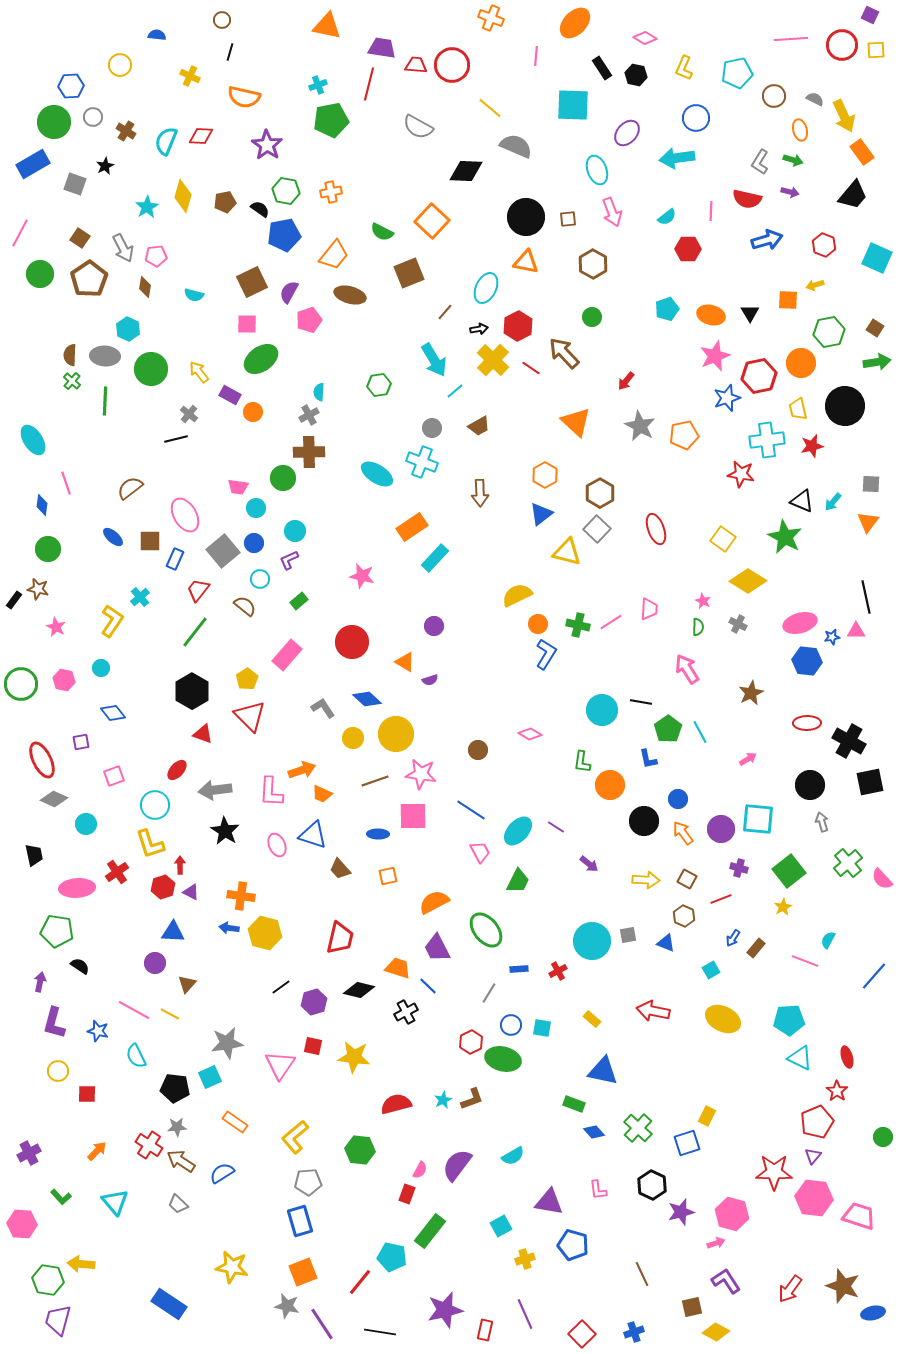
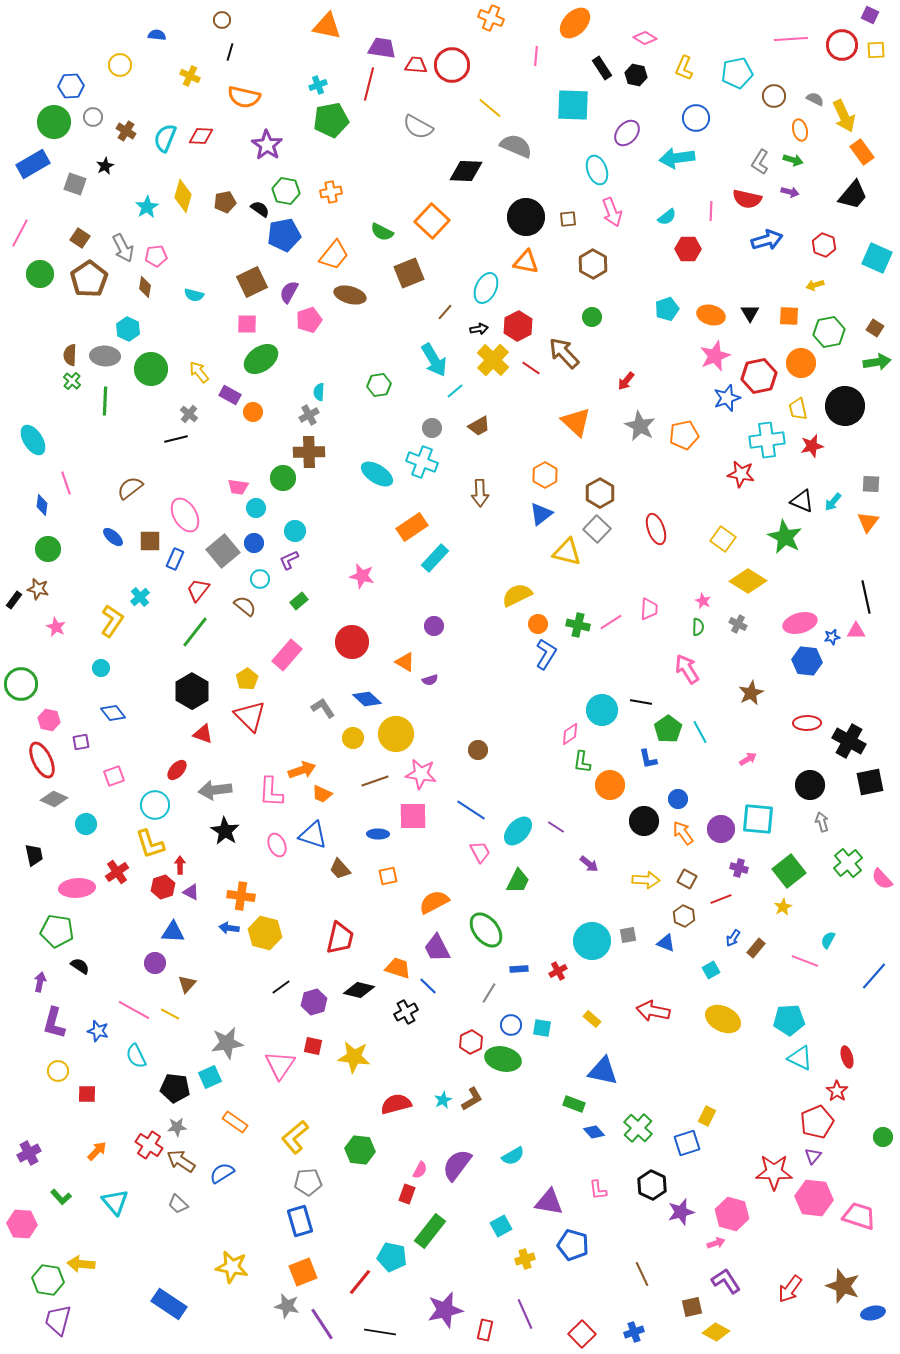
cyan semicircle at (166, 141): moved 1 px left, 3 px up
orange square at (788, 300): moved 1 px right, 16 px down
pink hexagon at (64, 680): moved 15 px left, 40 px down
pink diamond at (530, 734): moved 40 px right; rotated 65 degrees counterclockwise
brown L-shape at (472, 1099): rotated 10 degrees counterclockwise
